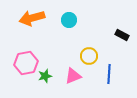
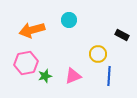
orange arrow: moved 12 px down
yellow circle: moved 9 px right, 2 px up
blue line: moved 2 px down
